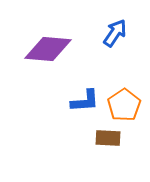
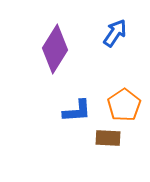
purple diamond: moved 7 px right; rotated 63 degrees counterclockwise
blue L-shape: moved 8 px left, 10 px down
